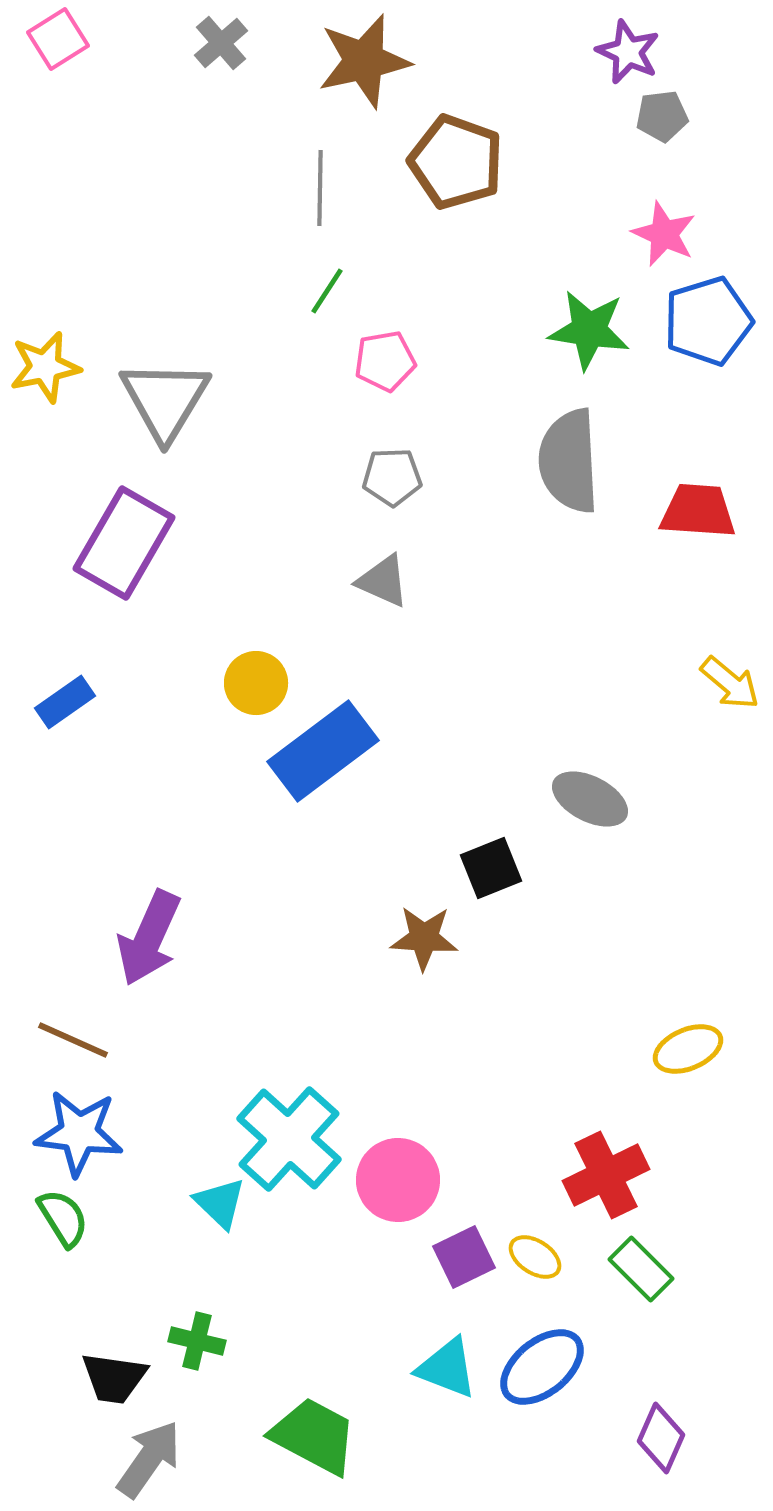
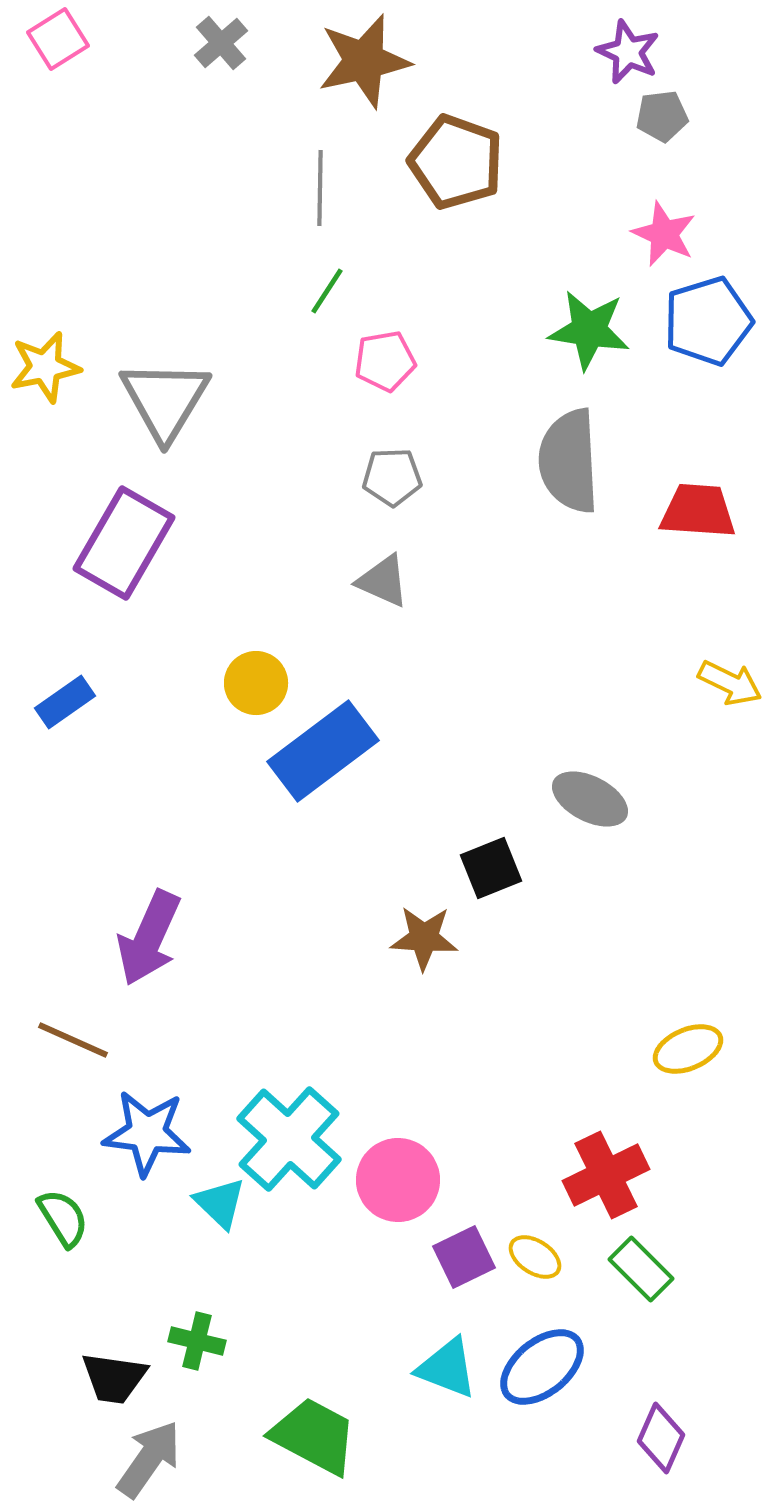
yellow arrow at (730, 683): rotated 14 degrees counterclockwise
blue star at (79, 1133): moved 68 px right
